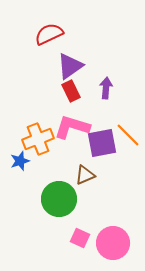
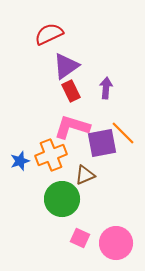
purple triangle: moved 4 px left
orange line: moved 5 px left, 2 px up
orange cross: moved 13 px right, 16 px down
green circle: moved 3 px right
pink circle: moved 3 px right
